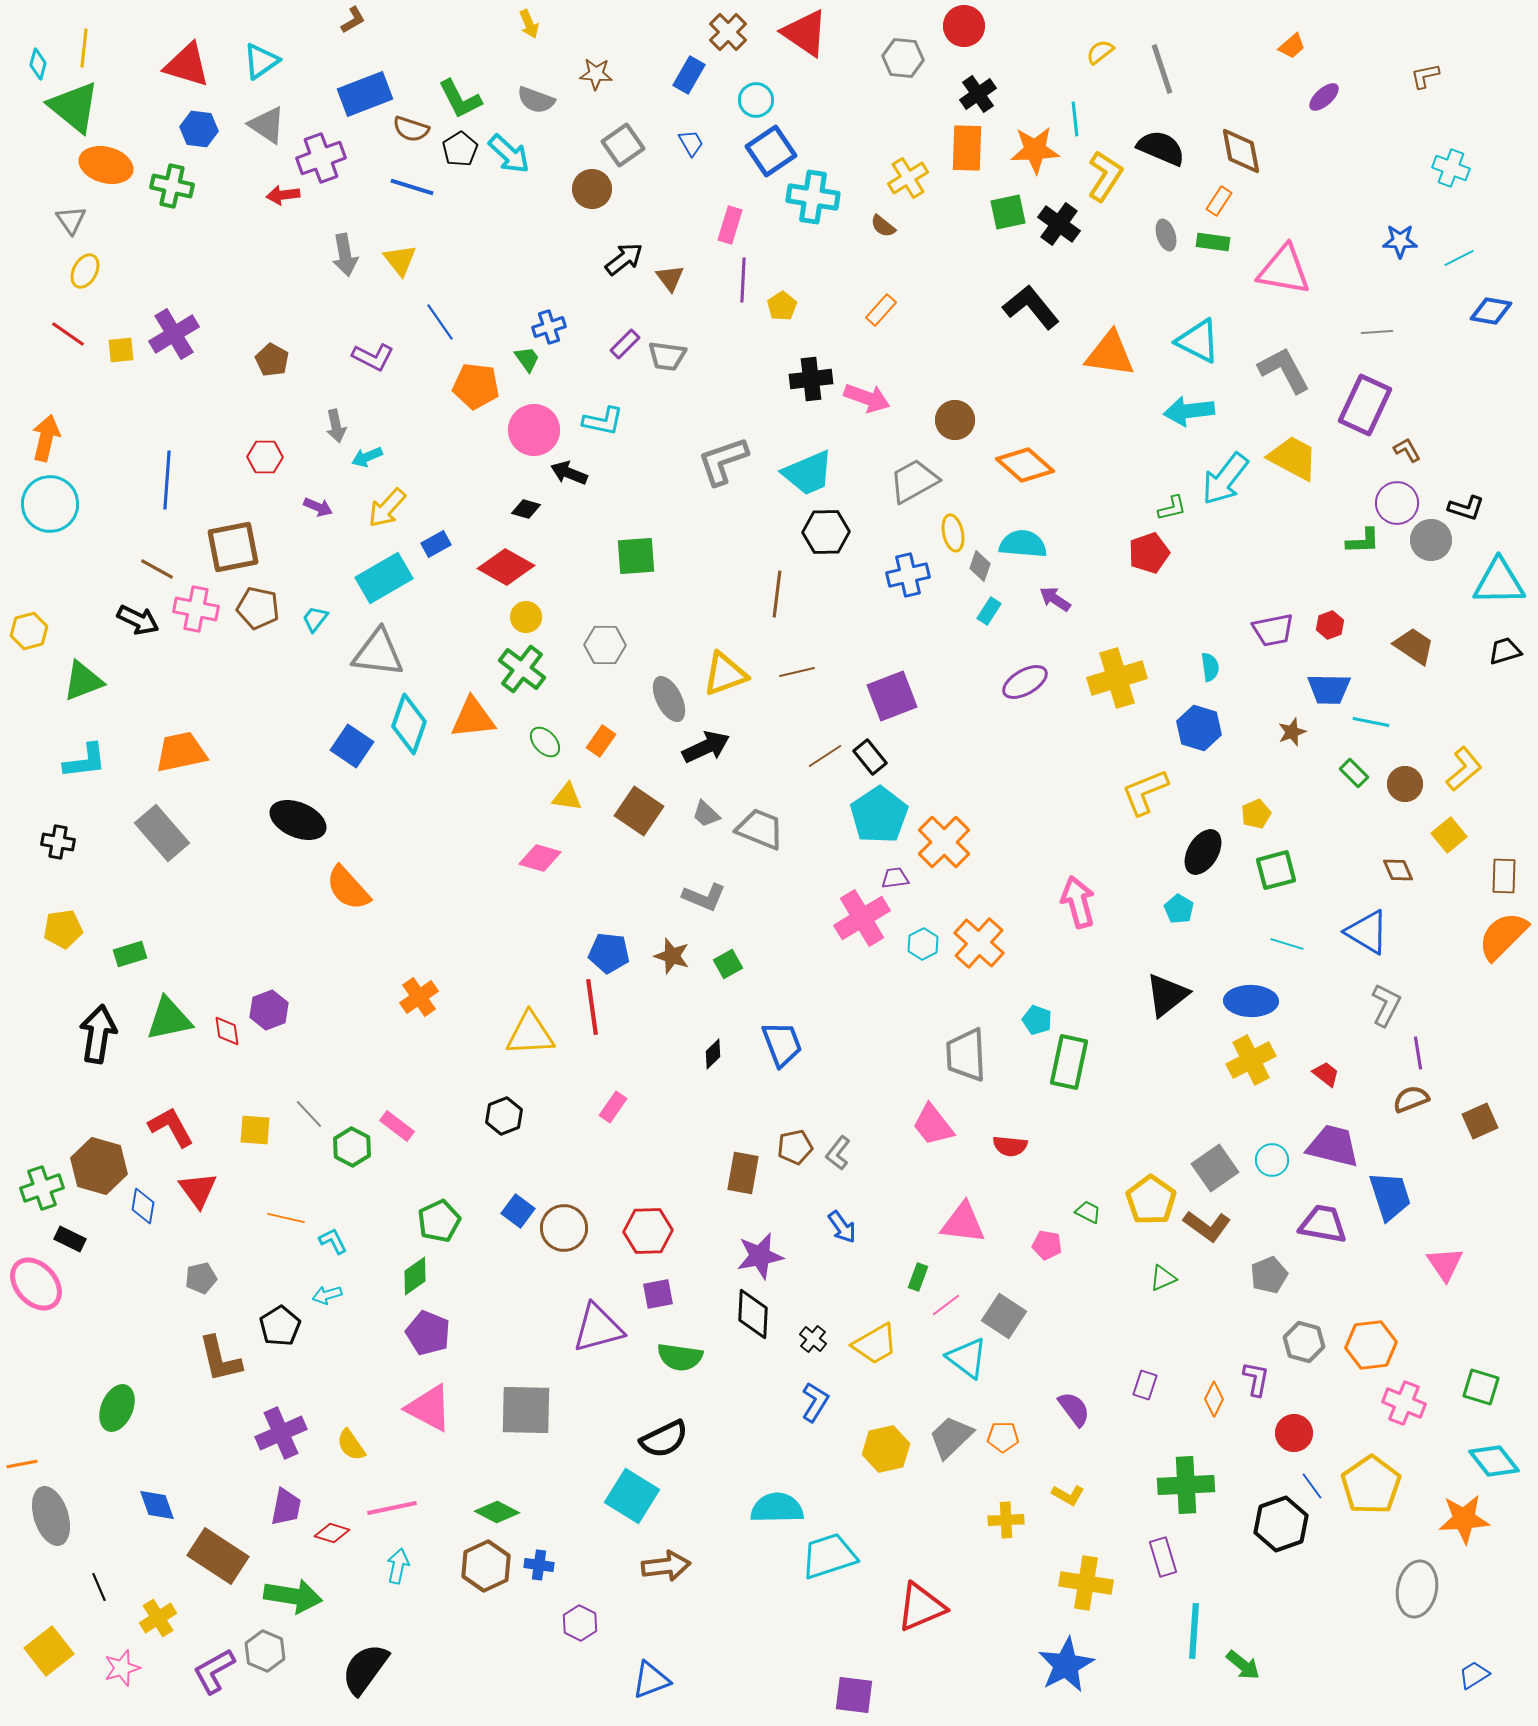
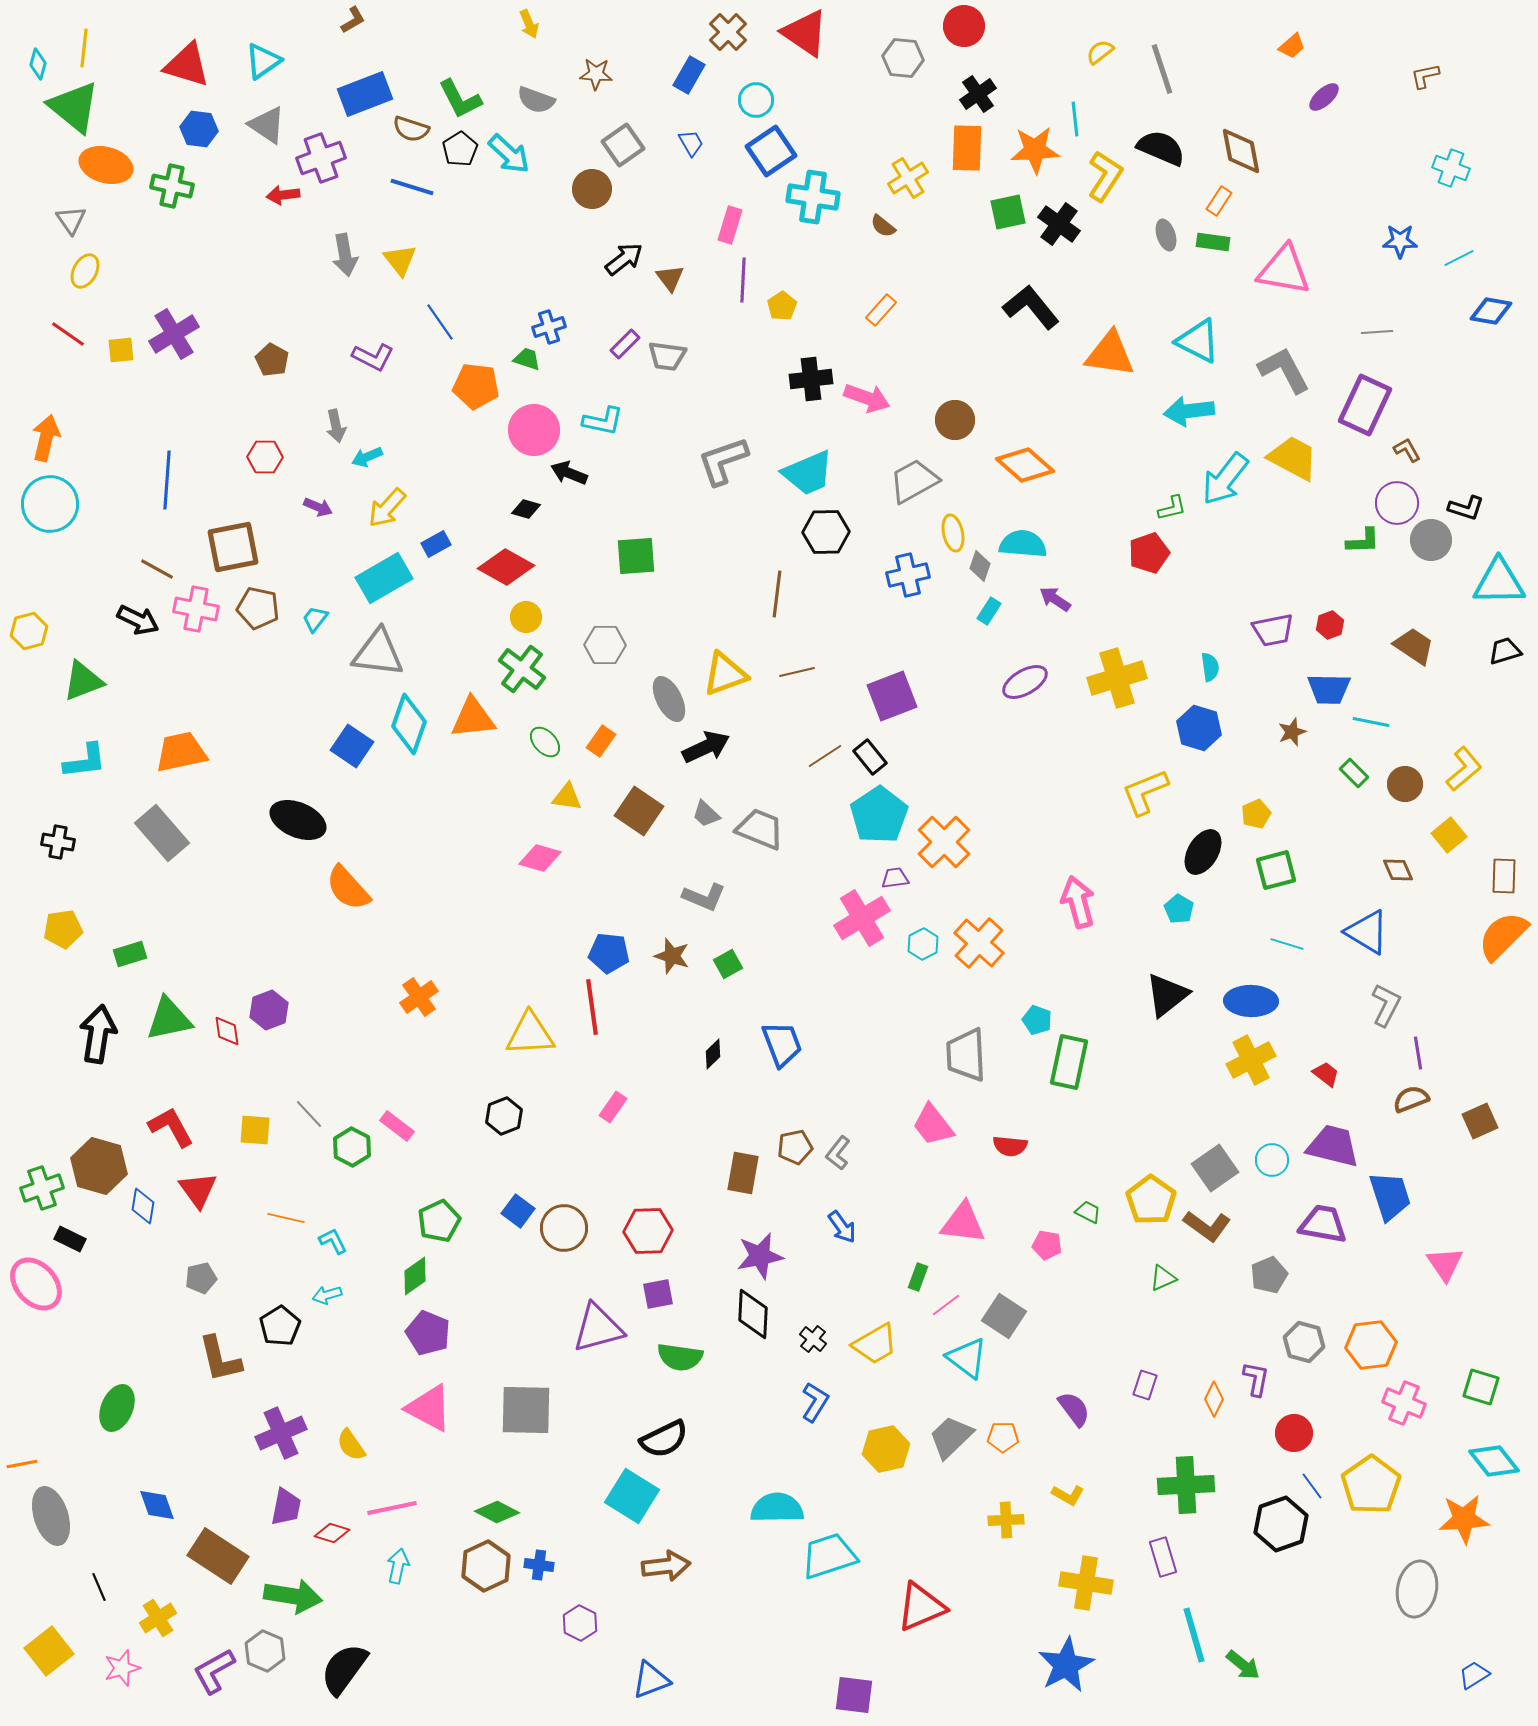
cyan triangle at (261, 61): moved 2 px right
green trapezoid at (527, 359): rotated 36 degrees counterclockwise
cyan line at (1194, 1631): moved 4 px down; rotated 20 degrees counterclockwise
black semicircle at (365, 1669): moved 21 px left
